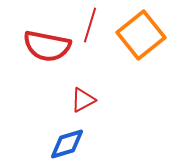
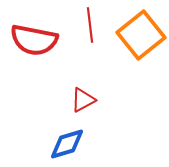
red line: rotated 24 degrees counterclockwise
red semicircle: moved 13 px left, 6 px up
